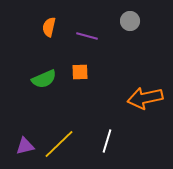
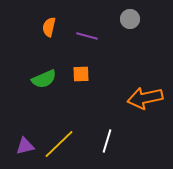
gray circle: moved 2 px up
orange square: moved 1 px right, 2 px down
